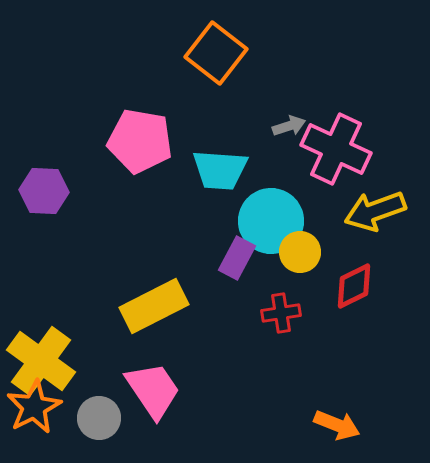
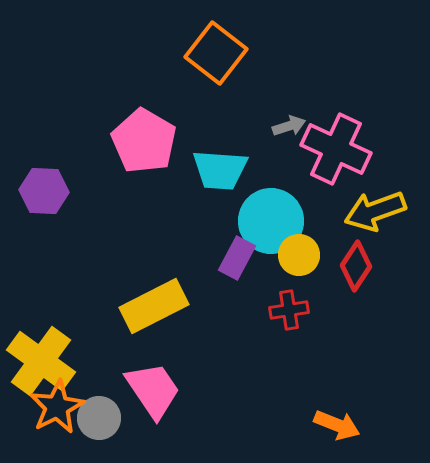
pink pentagon: moved 4 px right; rotated 20 degrees clockwise
yellow circle: moved 1 px left, 3 px down
red diamond: moved 2 px right, 20 px up; rotated 30 degrees counterclockwise
red cross: moved 8 px right, 3 px up
orange star: moved 23 px right
